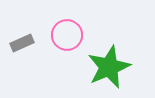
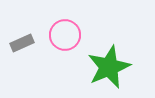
pink circle: moved 2 px left
